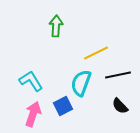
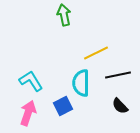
green arrow: moved 8 px right, 11 px up; rotated 15 degrees counterclockwise
cyan semicircle: rotated 20 degrees counterclockwise
pink arrow: moved 5 px left, 1 px up
